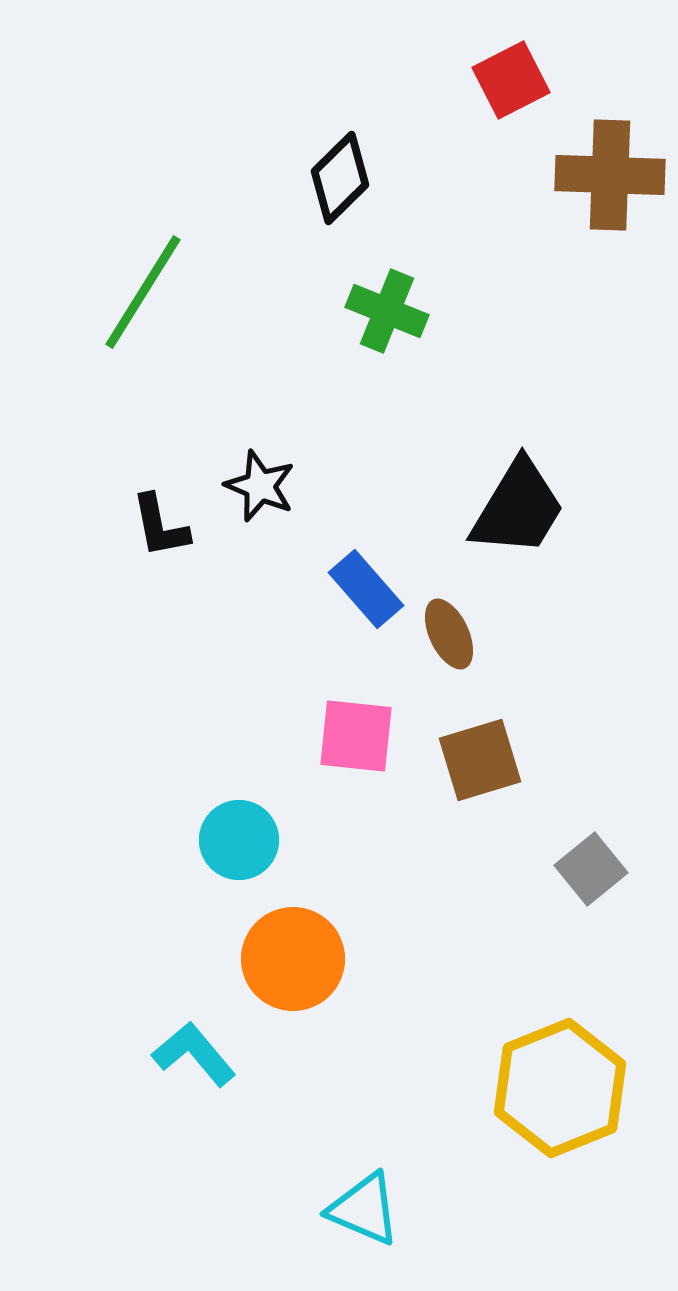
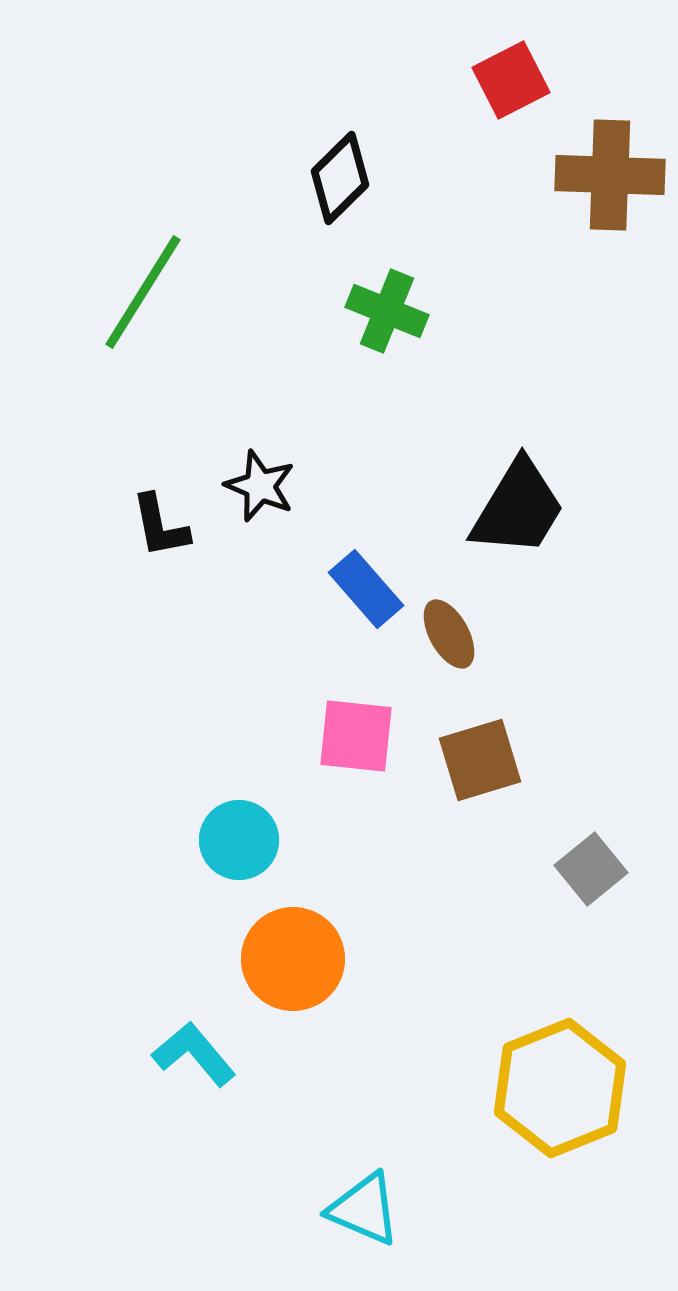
brown ellipse: rotated 4 degrees counterclockwise
